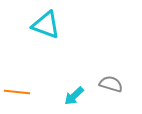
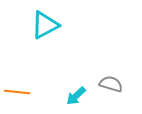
cyan triangle: moved 1 px left; rotated 48 degrees counterclockwise
cyan arrow: moved 2 px right
